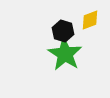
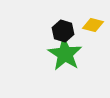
yellow diamond: moved 3 px right, 5 px down; rotated 35 degrees clockwise
